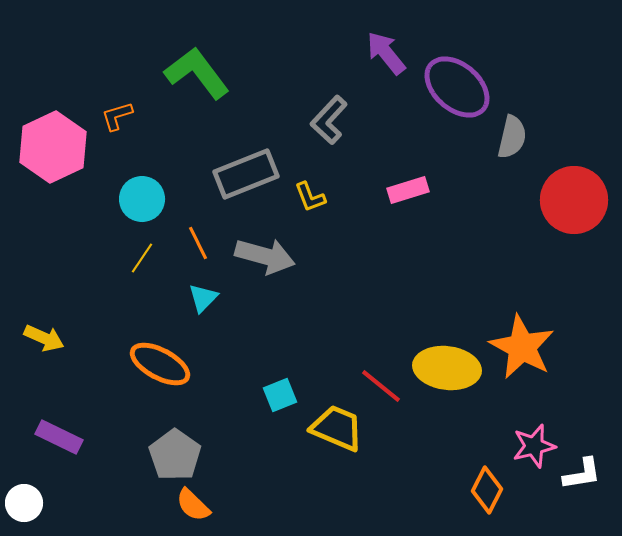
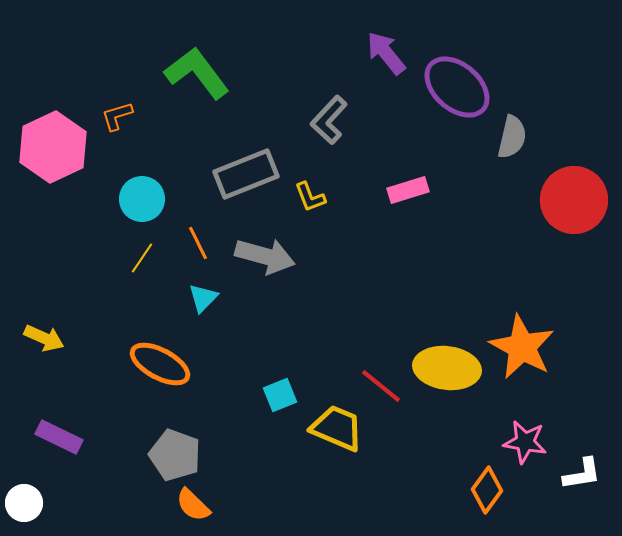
pink star: moved 9 px left, 4 px up; rotated 24 degrees clockwise
gray pentagon: rotated 15 degrees counterclockwise
orange diamond: rotated 9 degrees clockwise
